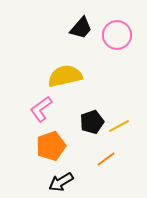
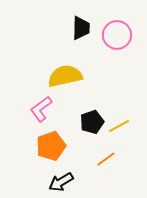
black trapezoid: rotated 40 degrees counterclockwise
